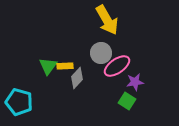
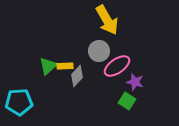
gray circle: moved 2 px left, 2 px up
green triangle: rotated 12 degrees clockwise
gray diamond: moved 2 px up
purple star: rotated 24 degrees clockwise
cyan pentagon: rotated 20 degrees counterclockwise
